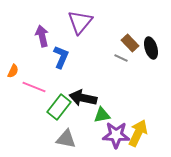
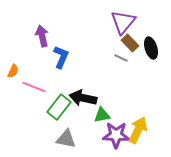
purple triangle: moved 43 px right
yellow arrow: moved 3 px up
